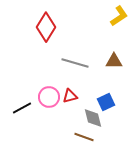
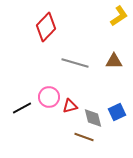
red diamond: rotated 12 degrees clockwise
red triangle: moved 10 px down
blue square: moved 11 px right, 10 px down
